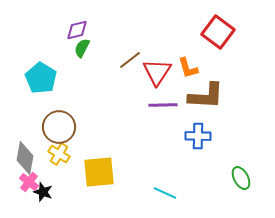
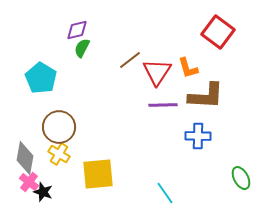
yellow square: moved 1 px left, 2 px down
cyan line: rotated 30 degrees clockwise
